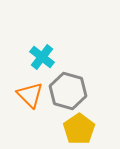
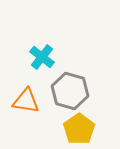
gray hexagon: moved 2 px right
orange triangle: moved 4 px left, 6 px down; rotated 36 degrees counterclockwise
